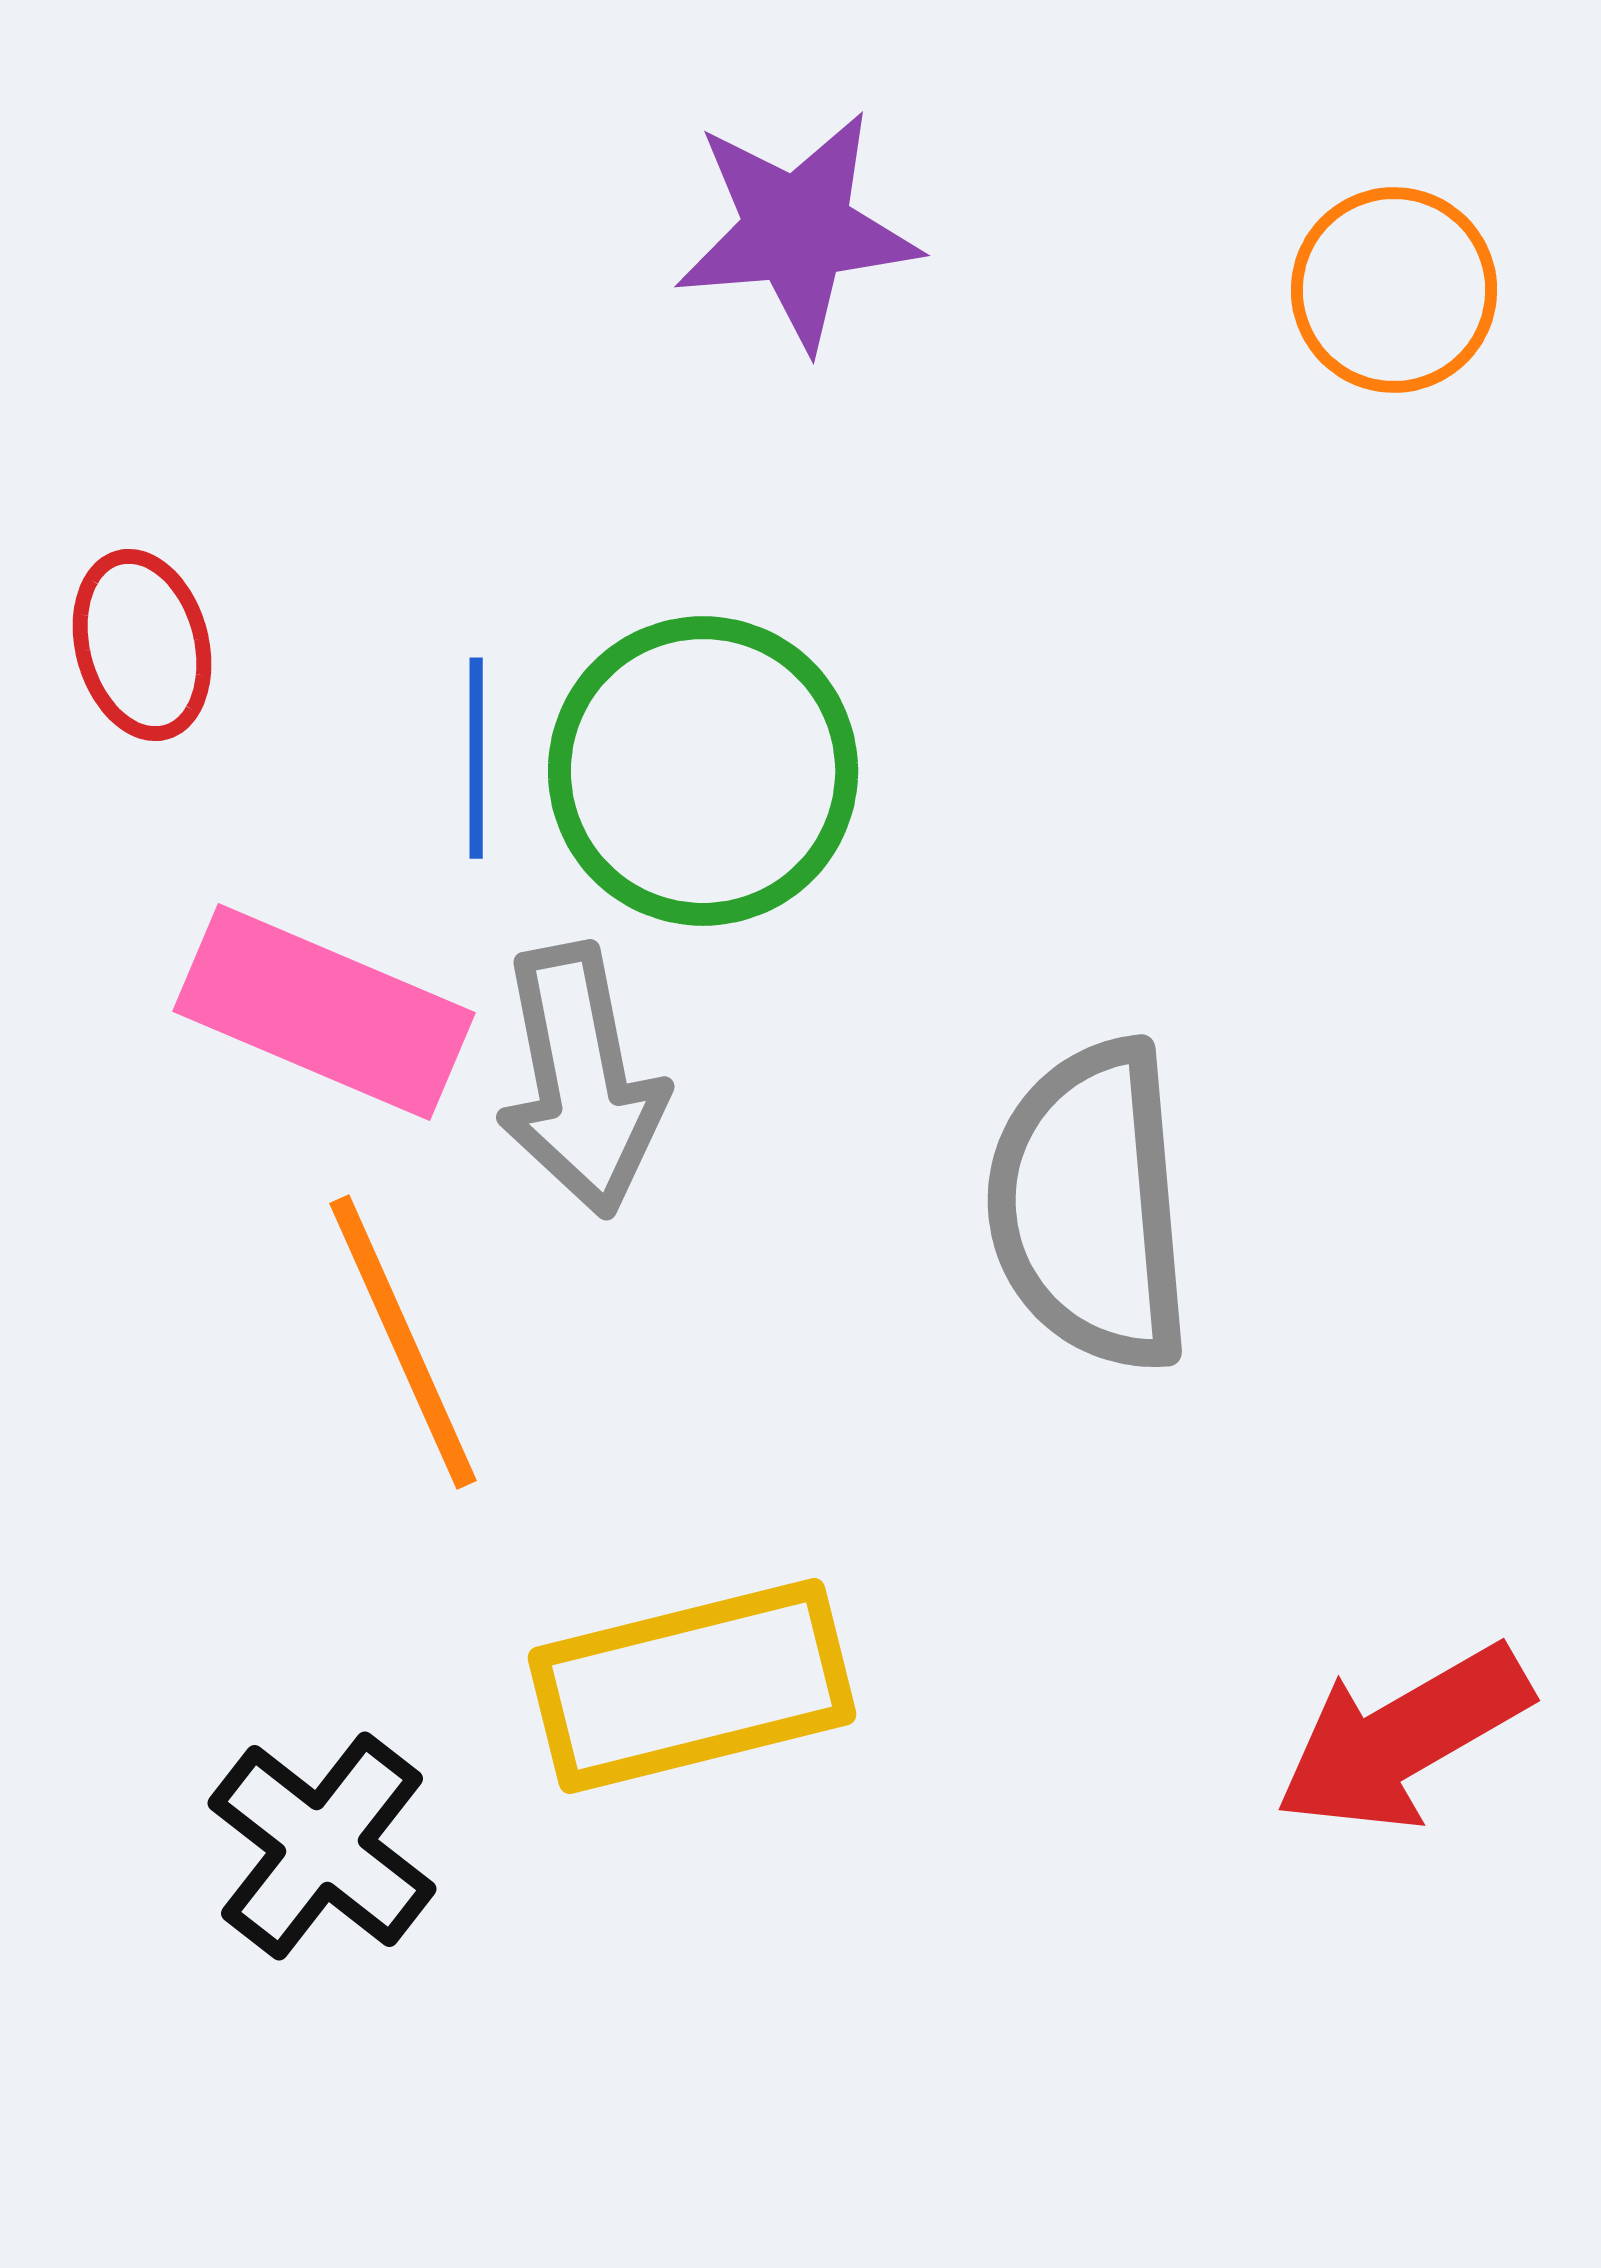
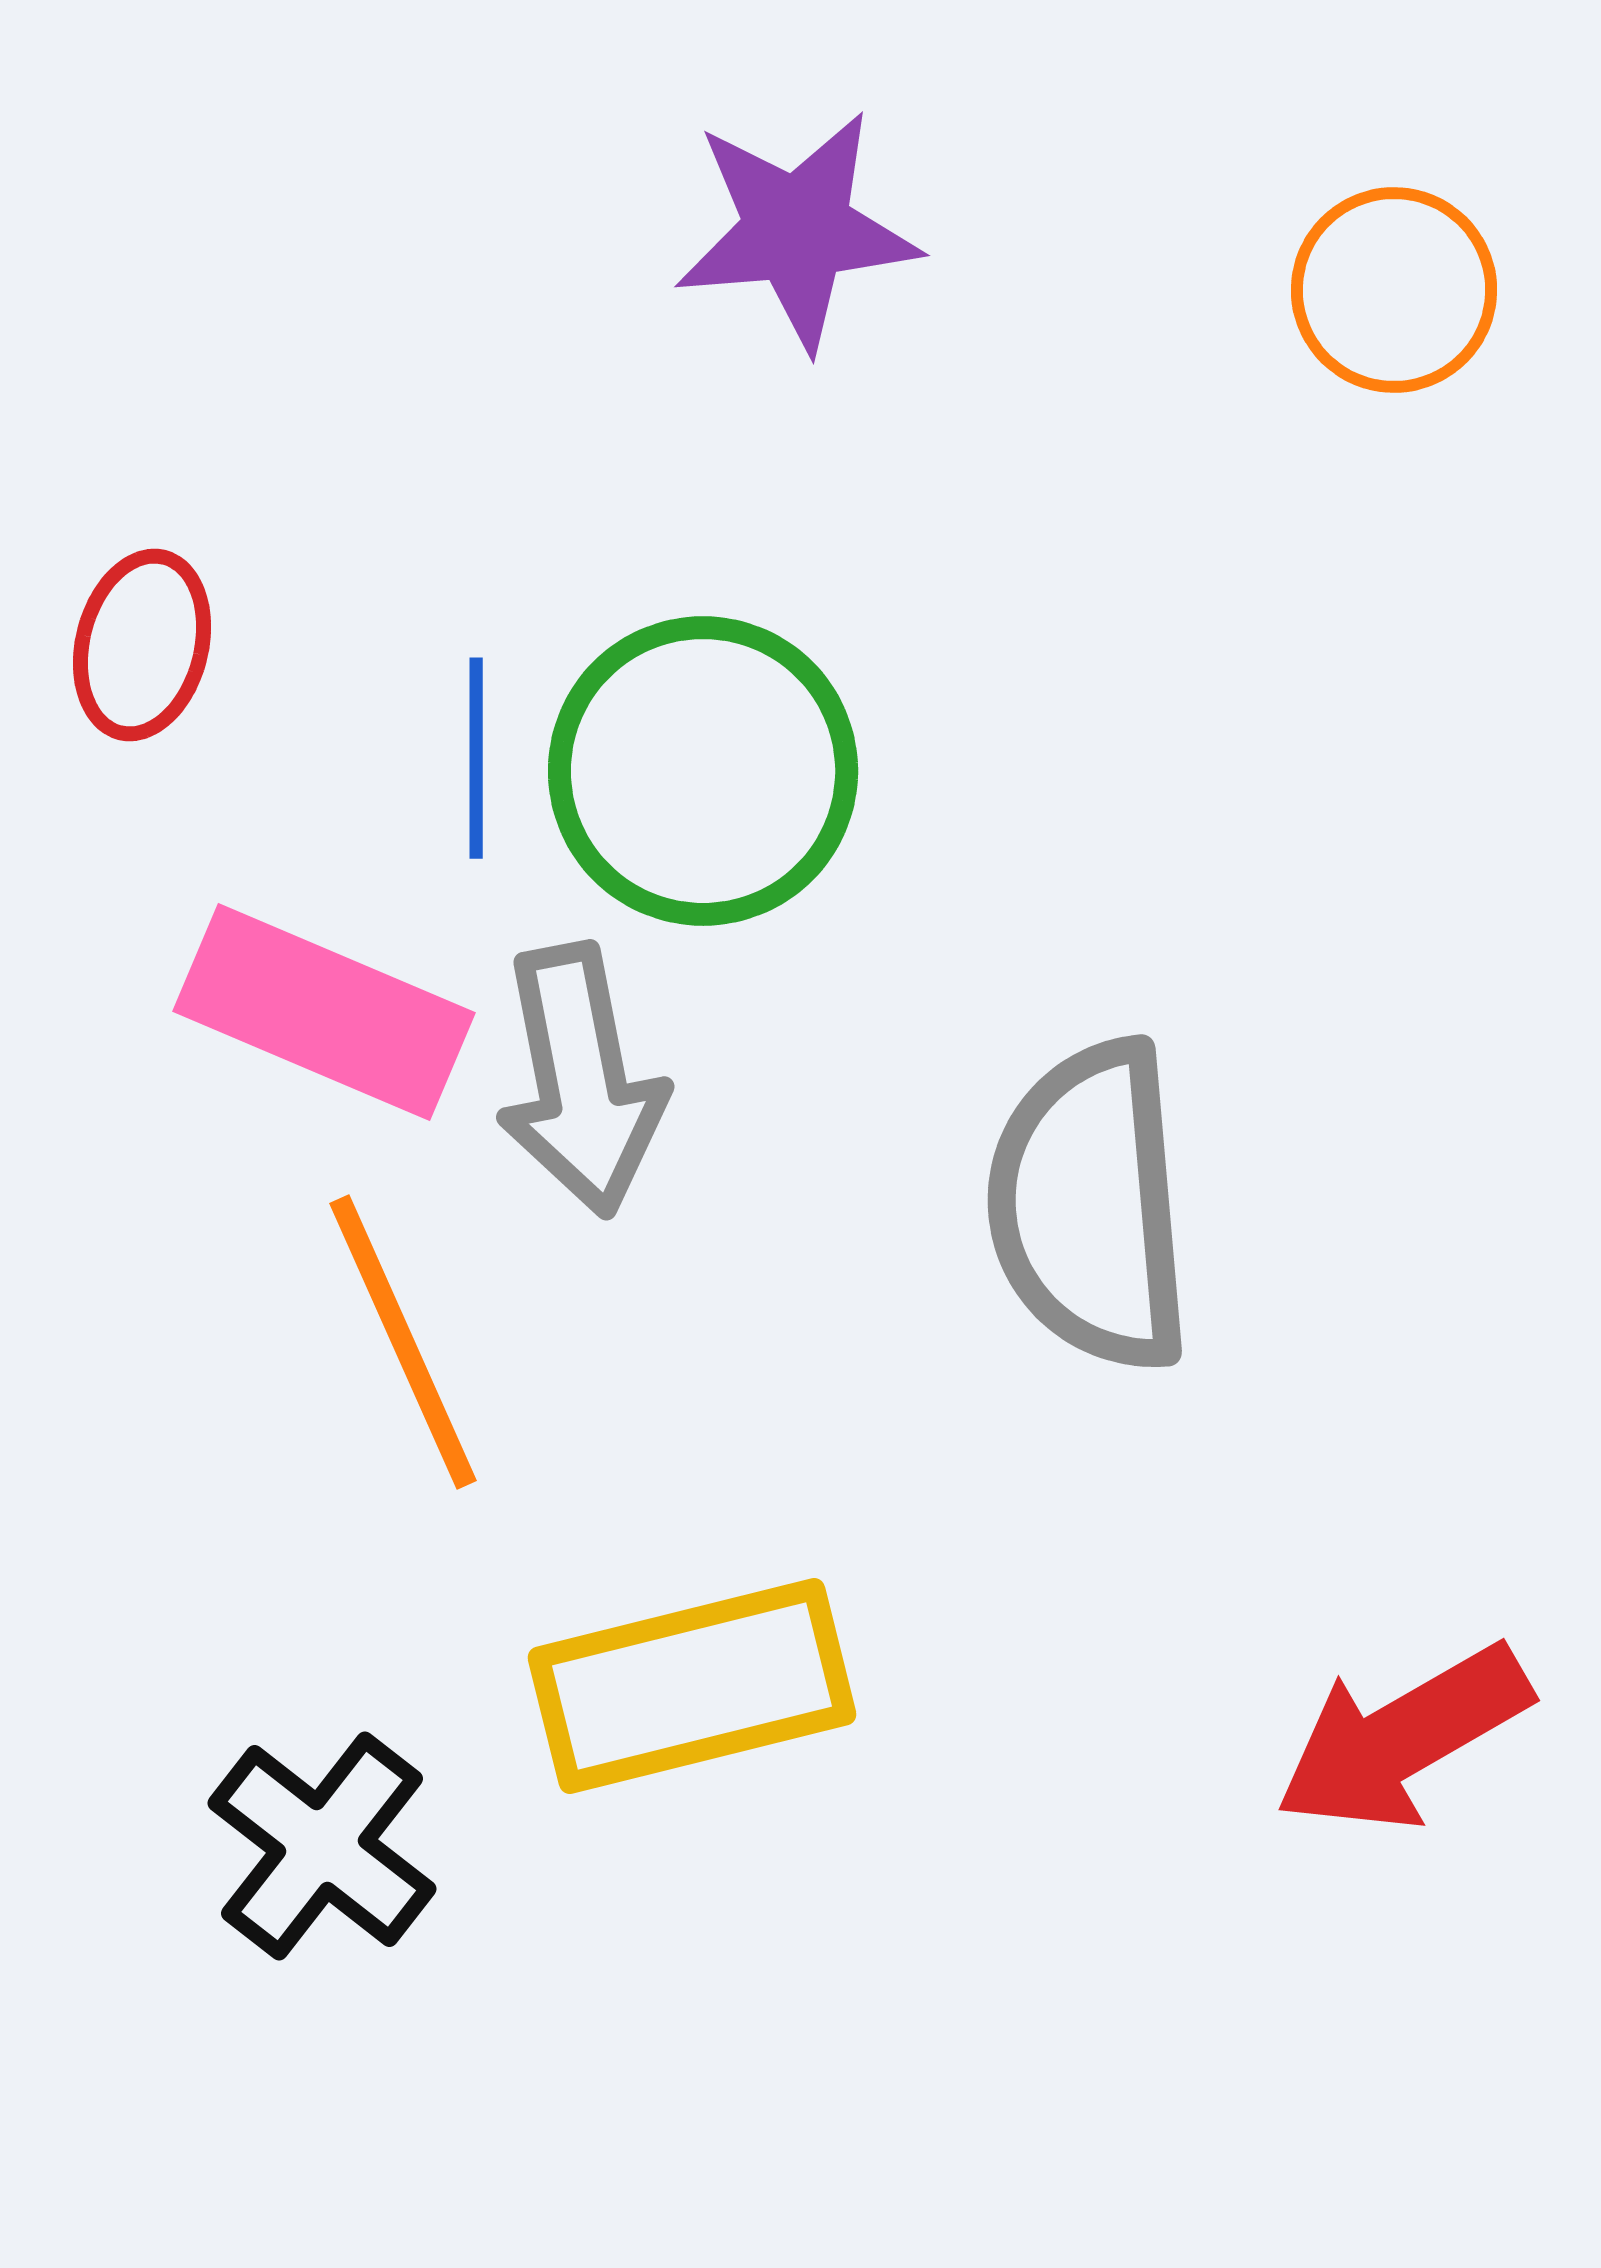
red ellipse: rotated 29 degrees clockwise
